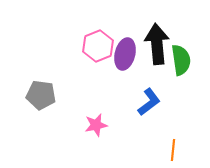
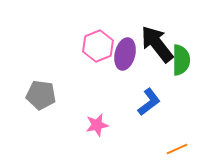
black arrow: rotated 33 degrees counterclockwise
green semicircle: rotated 8 degrees clockwise
pink star: moved 1 px right
orange line: moved 4 px right, 1 px up; rotated 60 degrees clockwise
